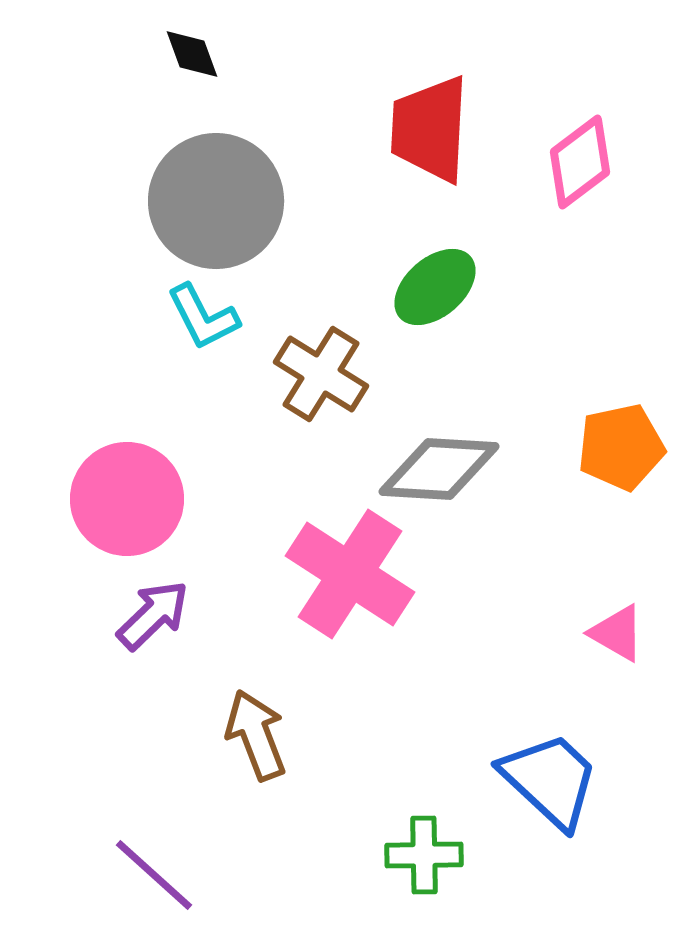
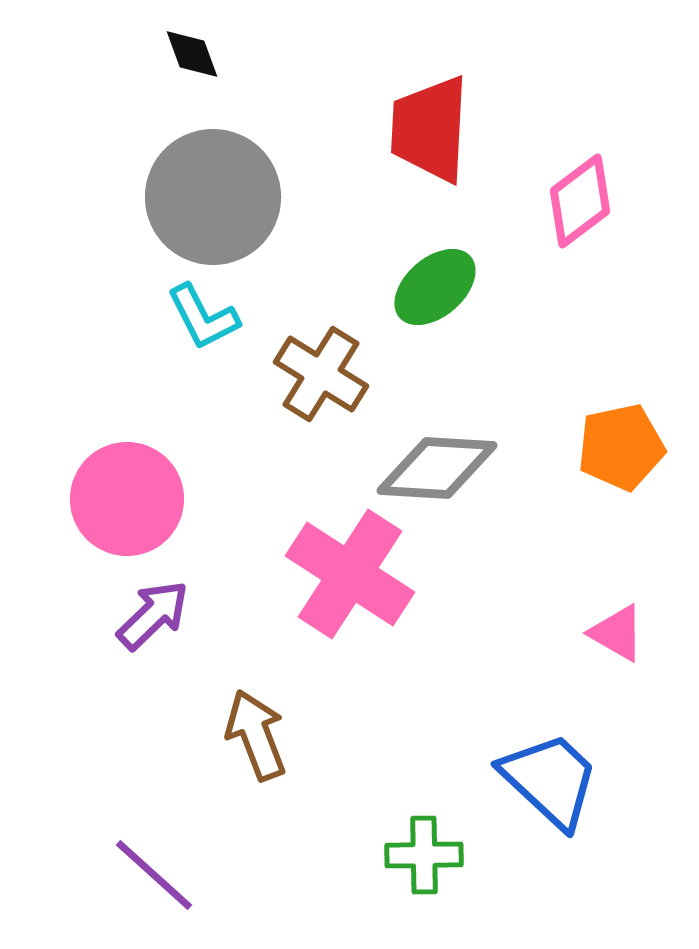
pink diamond: moved 39 px down
gray circle: moved 3 px left, 4 px up
gray diamond: moved 2 px left, 1 px up
